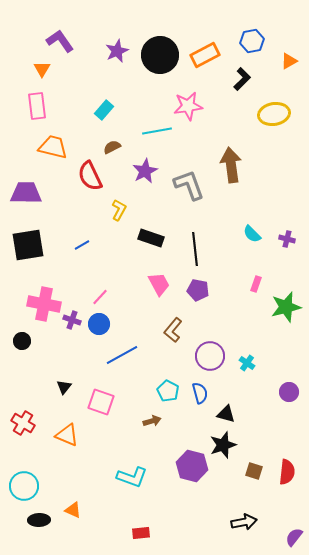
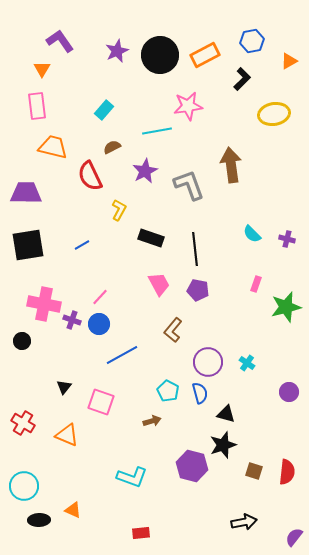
purple circle at (210, 356): moved 2 px left, 6 px down
